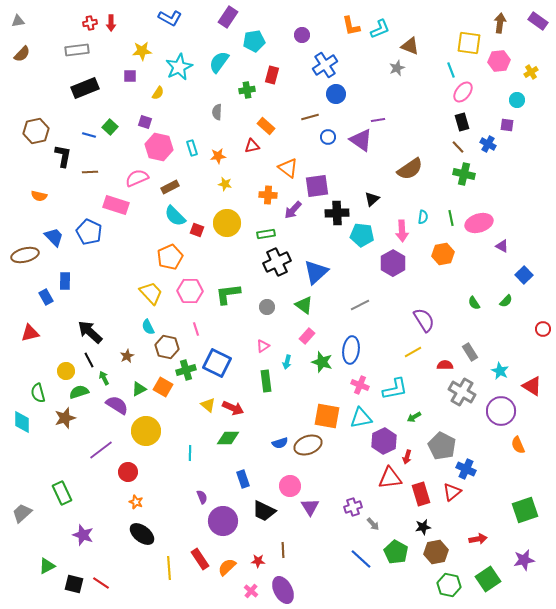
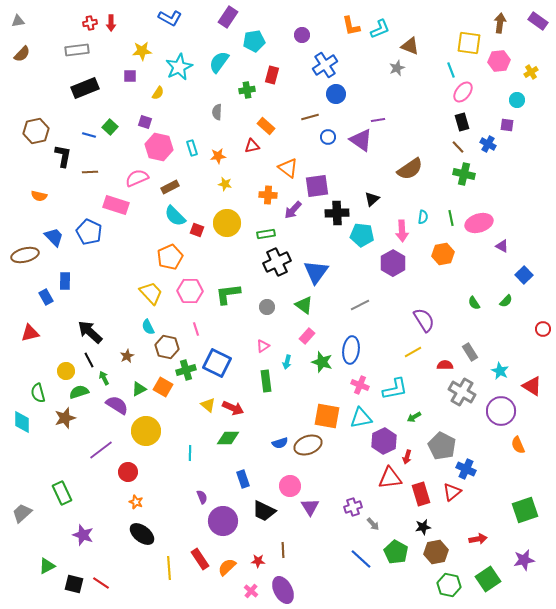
blue triangle at (316, 272): rotated 12 degrees counterclockwise
